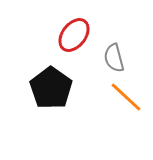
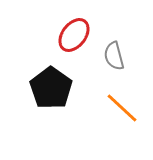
gray semicircle: moved 2 px up
orange line: moved 4 px left, 11 px down
